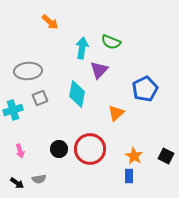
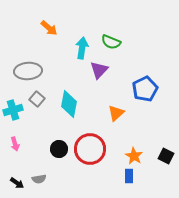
orange arrow: moved 1 px left, 6 px down
cyan diamond: moved 8 px left, 10 px down
gray square: moved 3 px left, 1 px down; rotated 28 degrees counterclockwise
pink arrow: moved 5 px left, 7 px up
